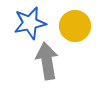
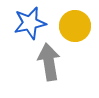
gray arrow: moved 2 px right, 1 px down
